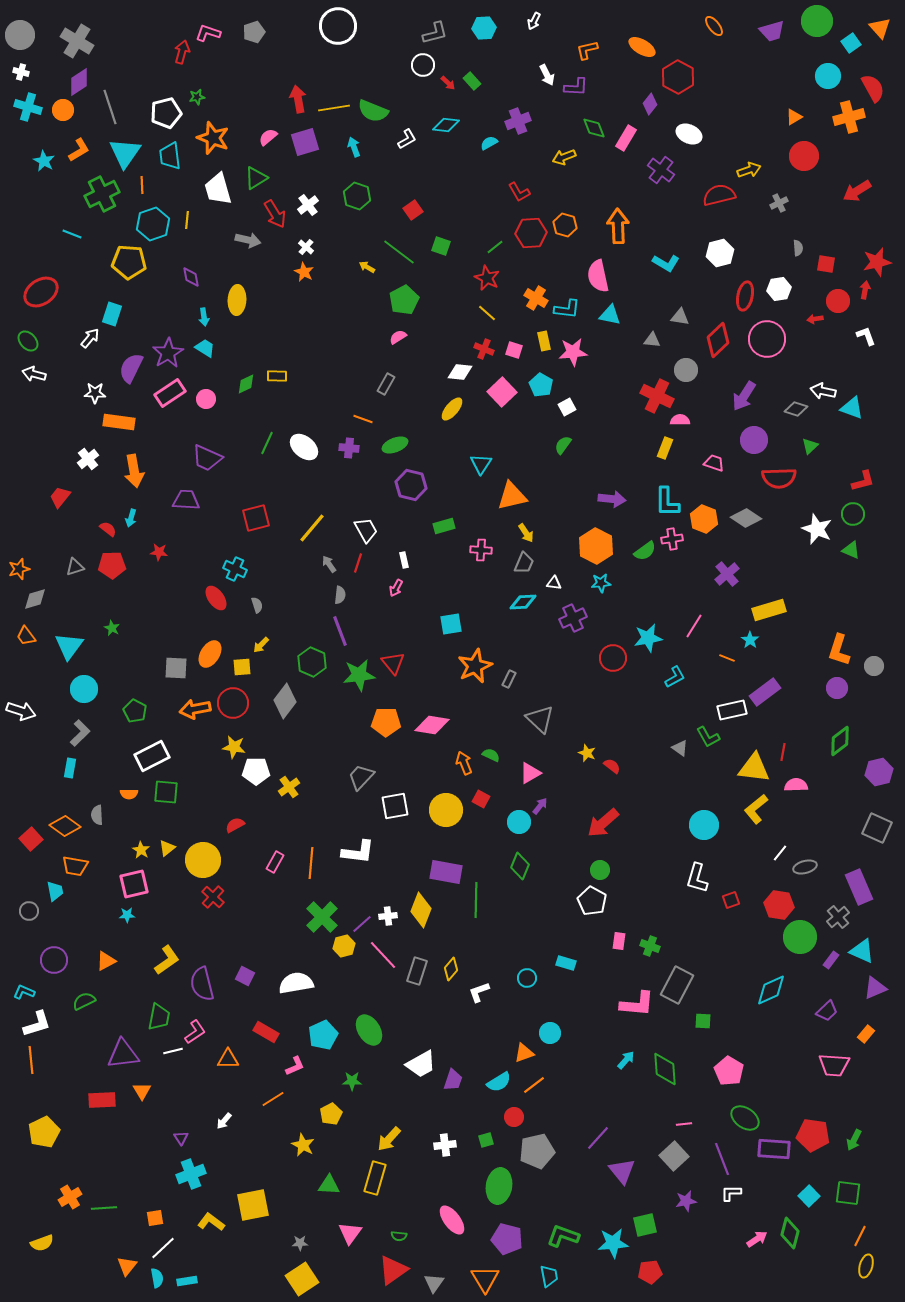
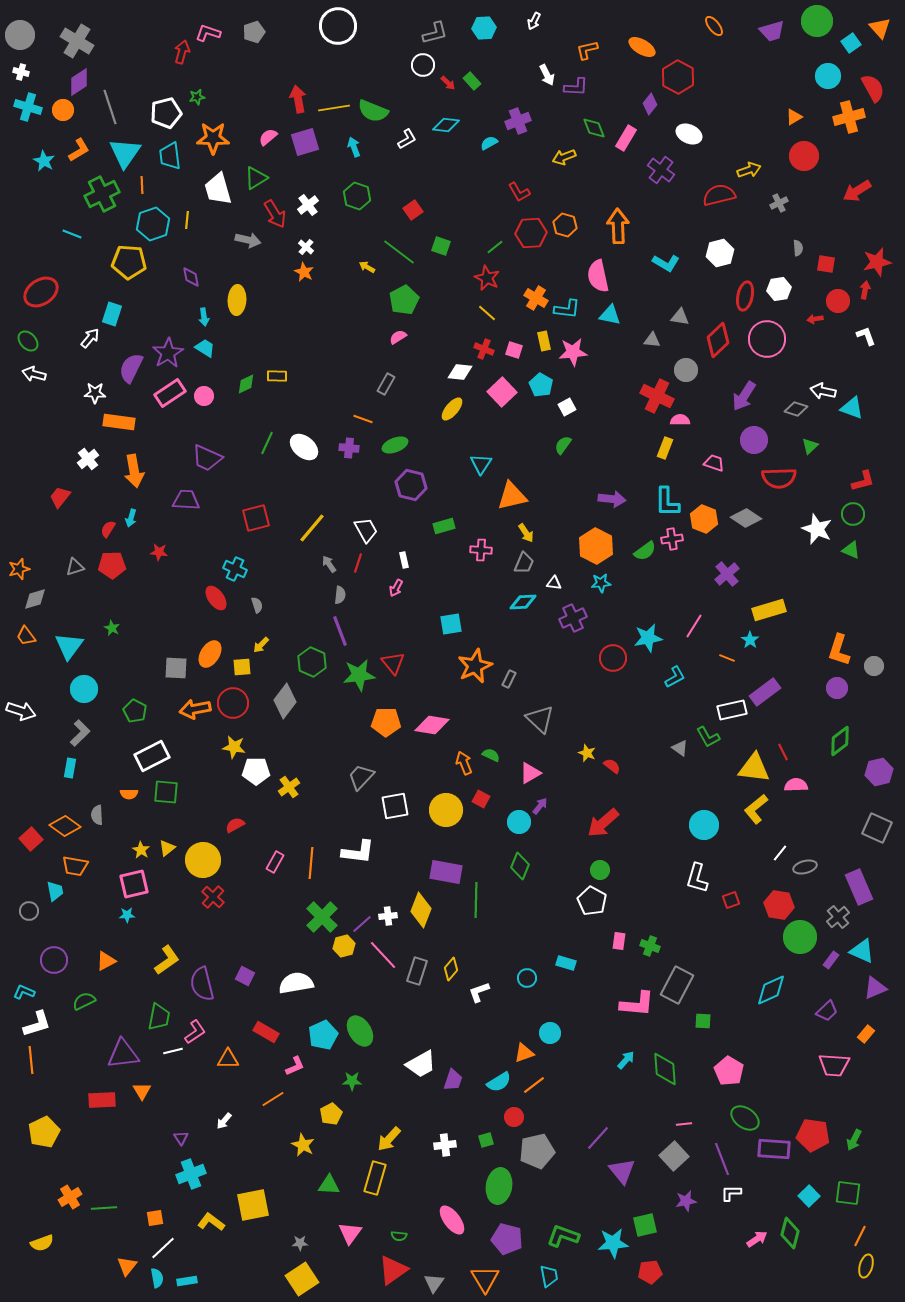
orange star at (213, 138): rotated 20 degrees counterclockwise
pink circle at (206, 399): moved 2 px left, 3 px up
red semicircle at (108, 529): rotated 96 degrees counterclockwise
red line at (783, 752): rotated 36 degrees counterclockwise
green ellipse at (369, 1030): moved 9 px left, 1 px down
